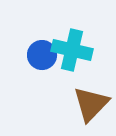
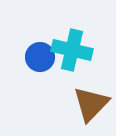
blue circle: moved 2 px left, 2 px down
